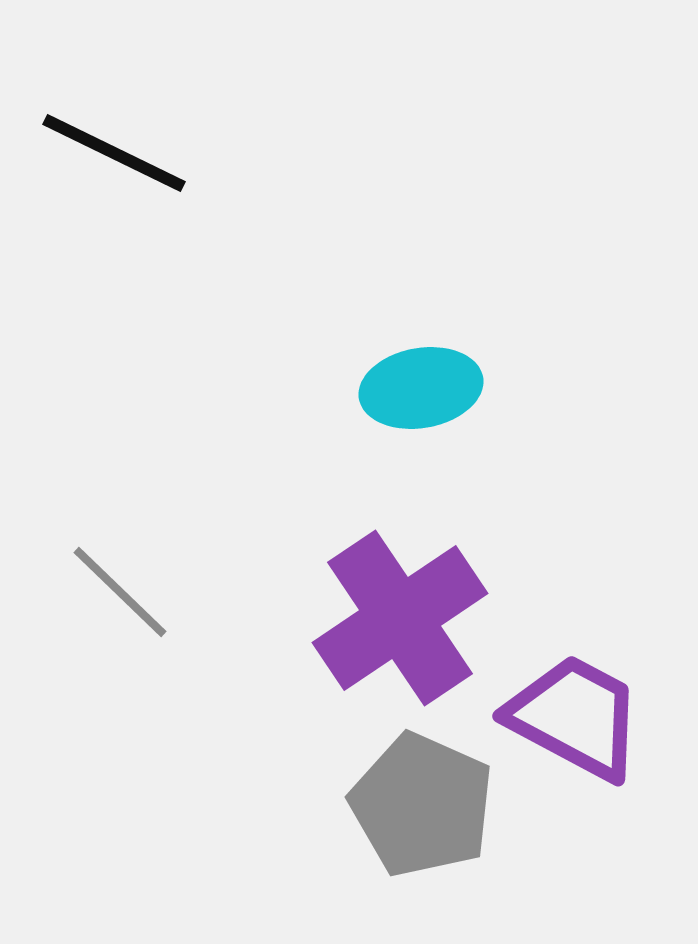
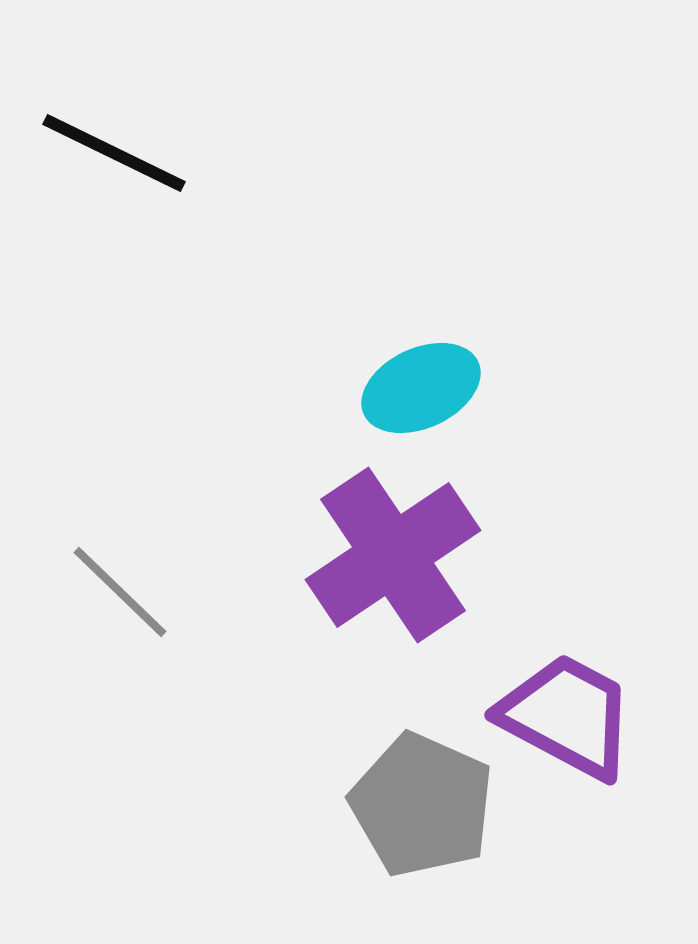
cyan ellipse: rotated 15 degrees counterclockwise
purple cross: moved 7 px left, 63 px up
purple trapezoid: moved 8 px left, 1 px up
